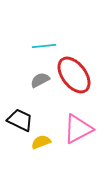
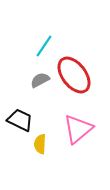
cyan line: rotated 50 degrees counterclockwise
pink triangle: rotated 12 degrees counterclockwise
yellow semicircle: moved 1 px left, 2 px down; rotated 66 degrees counterclockwise
